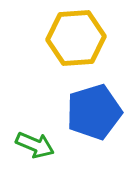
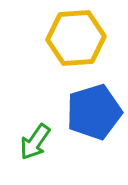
green arrow: moved 3 px up; rotated 102 degrees clockwise
